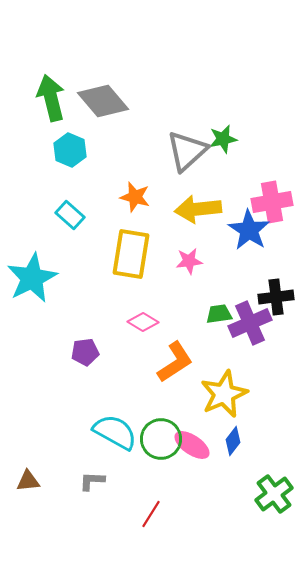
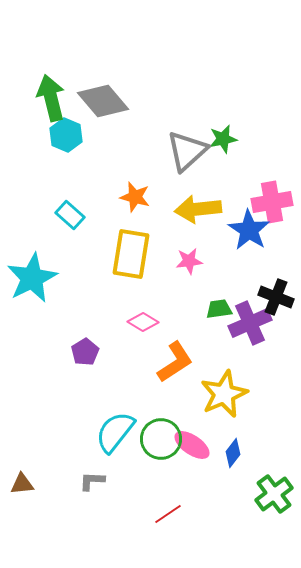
cyan hexagon: moved 4 px left, 15 px up
black cross: rotated 28 degrees clockwise
green trapezoid: moved 5 px up
purple pentagon: rotated 24 degrees counterclockwise
cyan semicircle: rotated 81 degrees counterclockwise
blue diamond: moved 12 px down
brown triangle: moved 6 px left, 3 px down
red line: moved 17 px right; rotated 24 degrees clockwise
